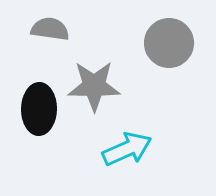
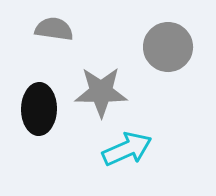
gray semicircle: moved 4 px right
gray circle: moved 1 px left, 4 px down
gray star: moved 7 px right, 6 px down
